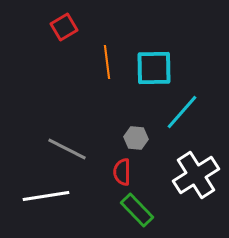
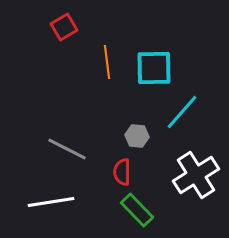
gray hexagon: moved 1 px right, 2 px up
white line: moved 5 px right, 6 px down
